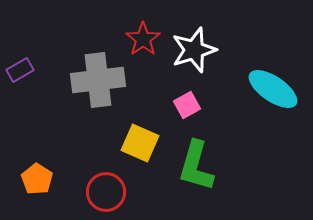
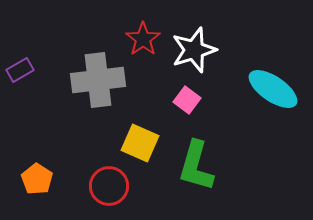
pink square: moved 5 px up; rotated 24 degrees counterclockwise
red circle: moved 3 px right, 6 px up
